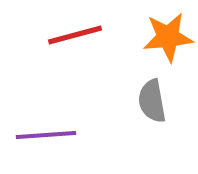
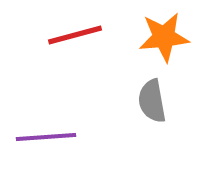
orange star: moved 4 px left
purple line: moved 2 px down
